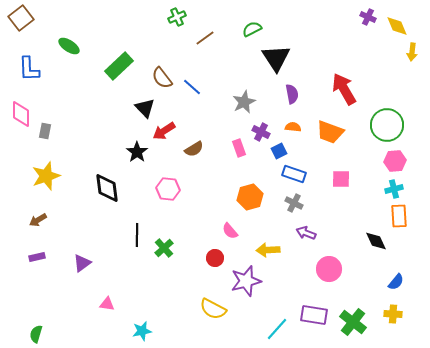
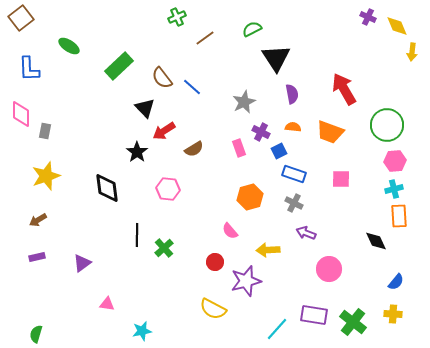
red circle at (215, 258): moved 4 px down
